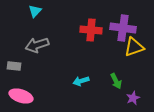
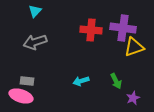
gray arrow: moved 2 px left, 3 px up
gray rectangle: moved 13 px right, 15 px down
